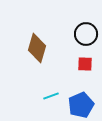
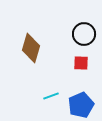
black circle: moved 2 px left
brown diamond: moved 6 px left
red square: moved 4 px left, 1 px up
